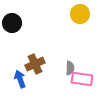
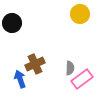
pink rectangle: rotated 45 degrees counterclockwise
